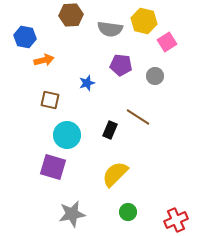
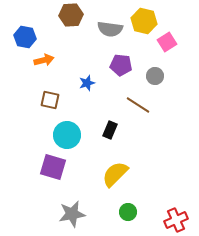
brown line: moved 12 px up
